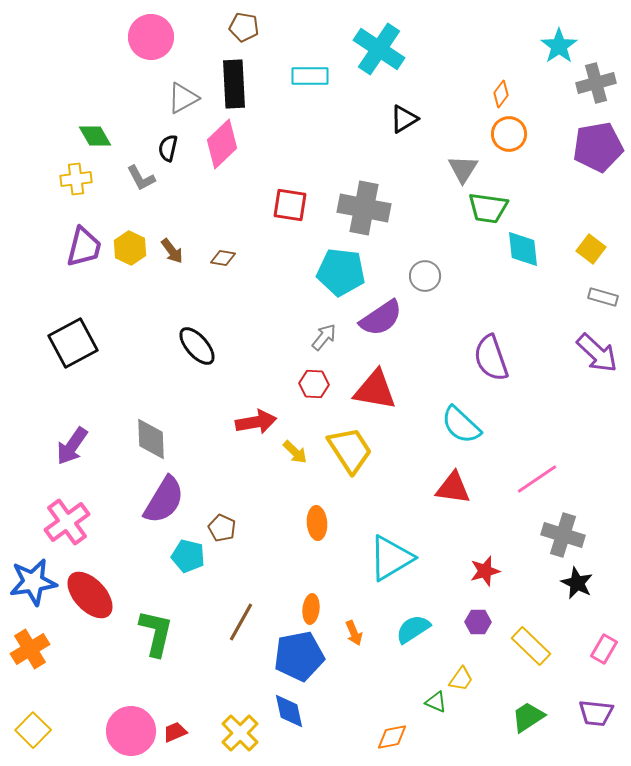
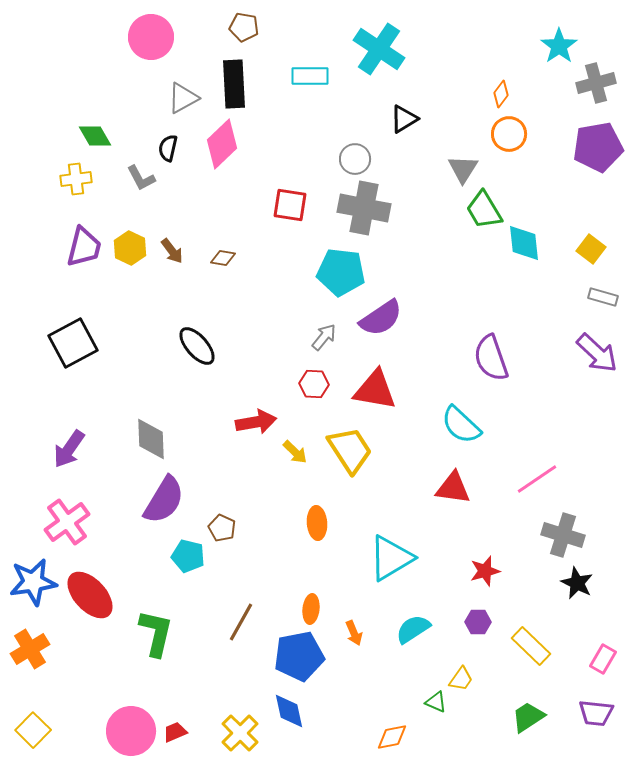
green trapezoid at (488, 208): moved 4 px left, 2 px down; rotated 51 degrees clockwise
cyan diamond at (523, 249): moved 1 px right, 6 px up
gray circle at (425, 276): moved 70 px left, 117 px up
purple arrow at (72, 446): moved 3 px left, 3 px down
pink rectangle at (604, 649): moved 1 px left, 10 px down
